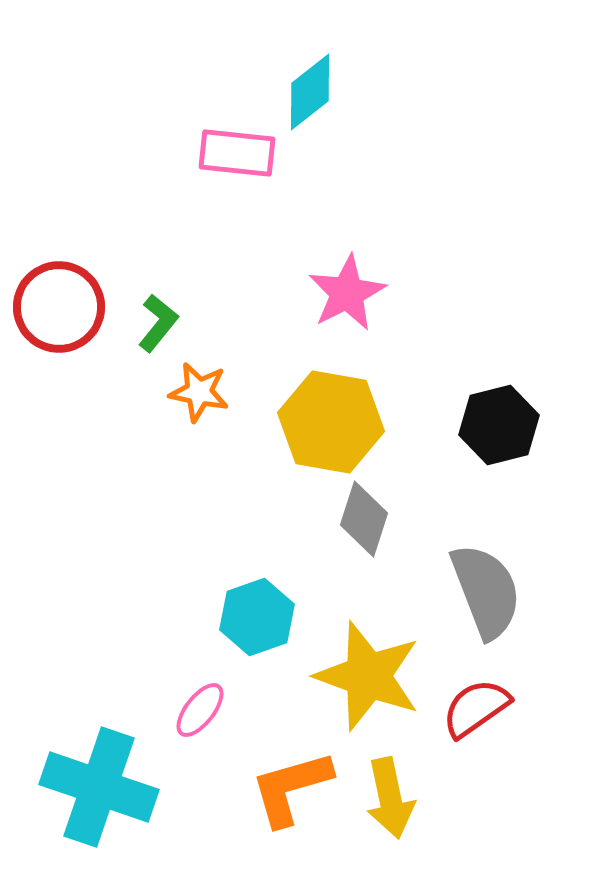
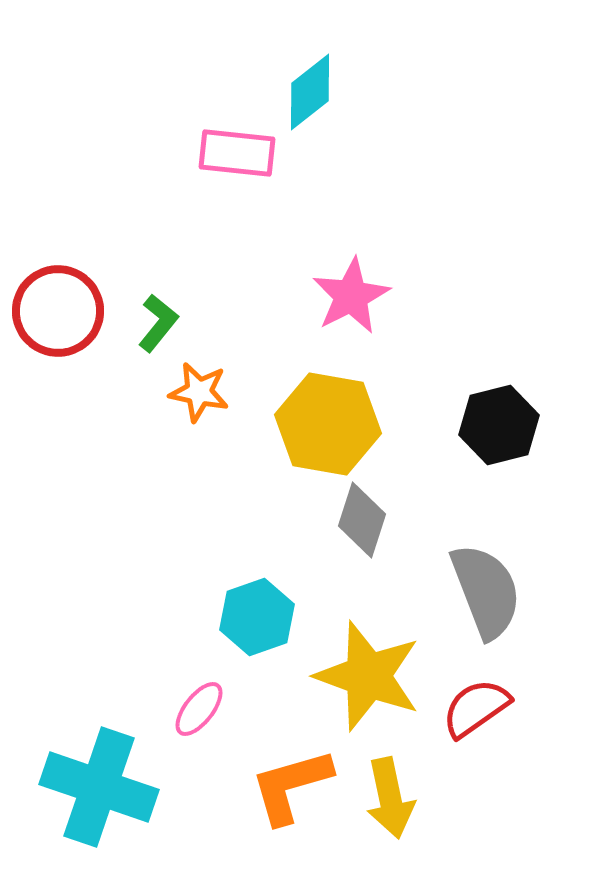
pink star: moved 4 px right, 3 px down
red circle: moved 1 px left, 4 px down
yellow hexagon: moved 3 px left, 2 px down
gray diamond: moved 2 px left, 1 px down
pink ellipse: moved 1 px left, 1 px up
orange L-shape: moved 2 px up
